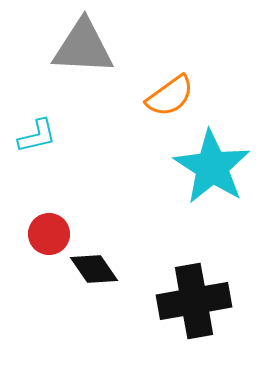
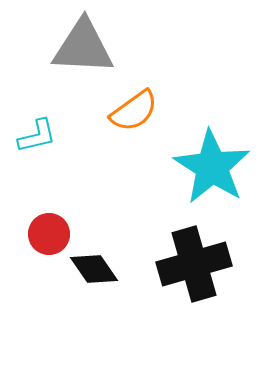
orange semicircle: moved 36 px left, 15 px down
black cross: moved 37 px up; rotated 6 degrees counterclockwise
